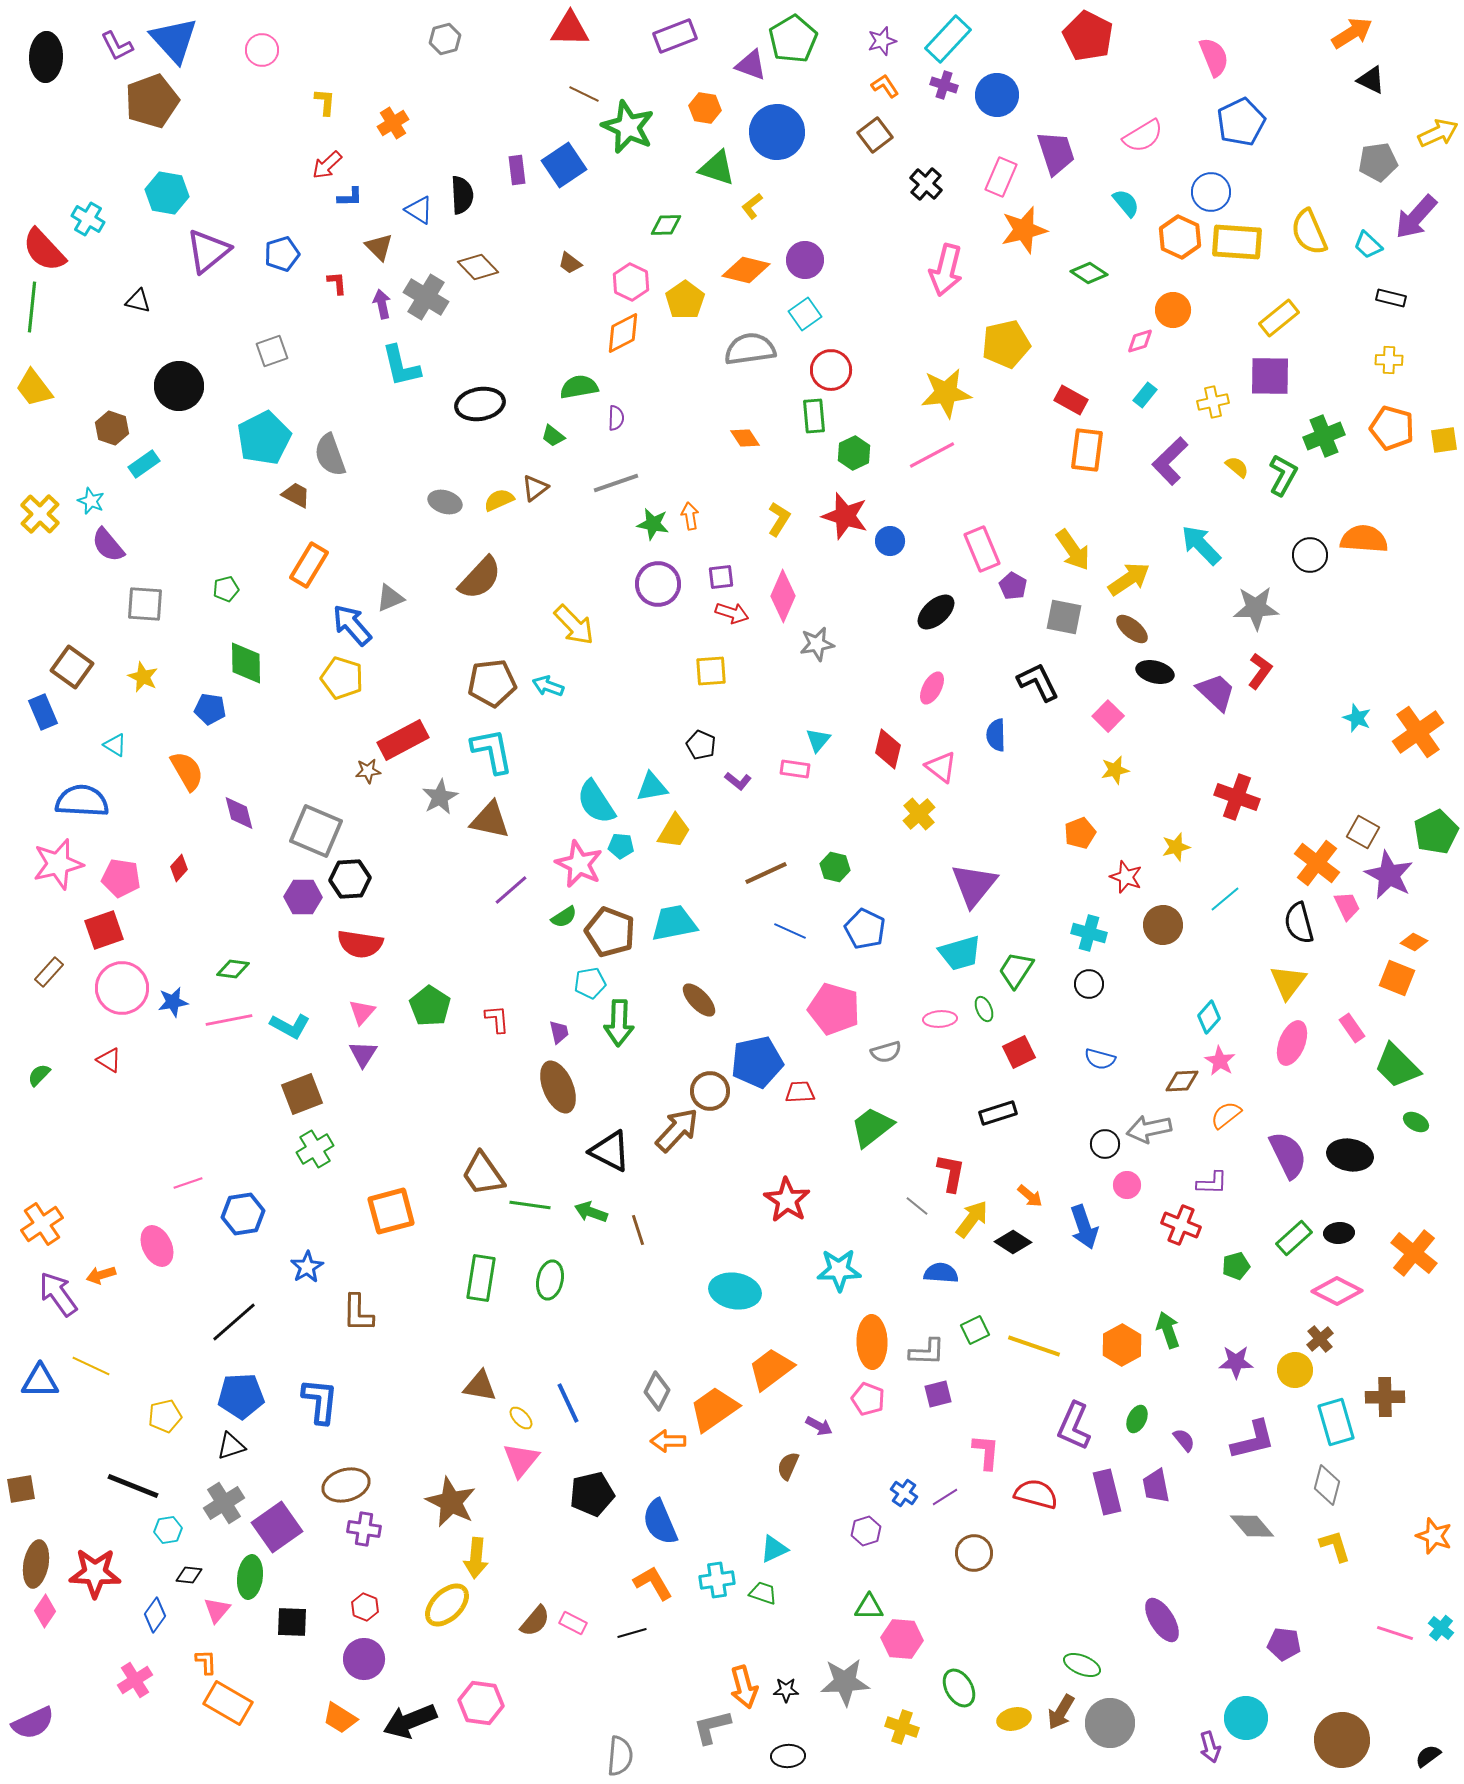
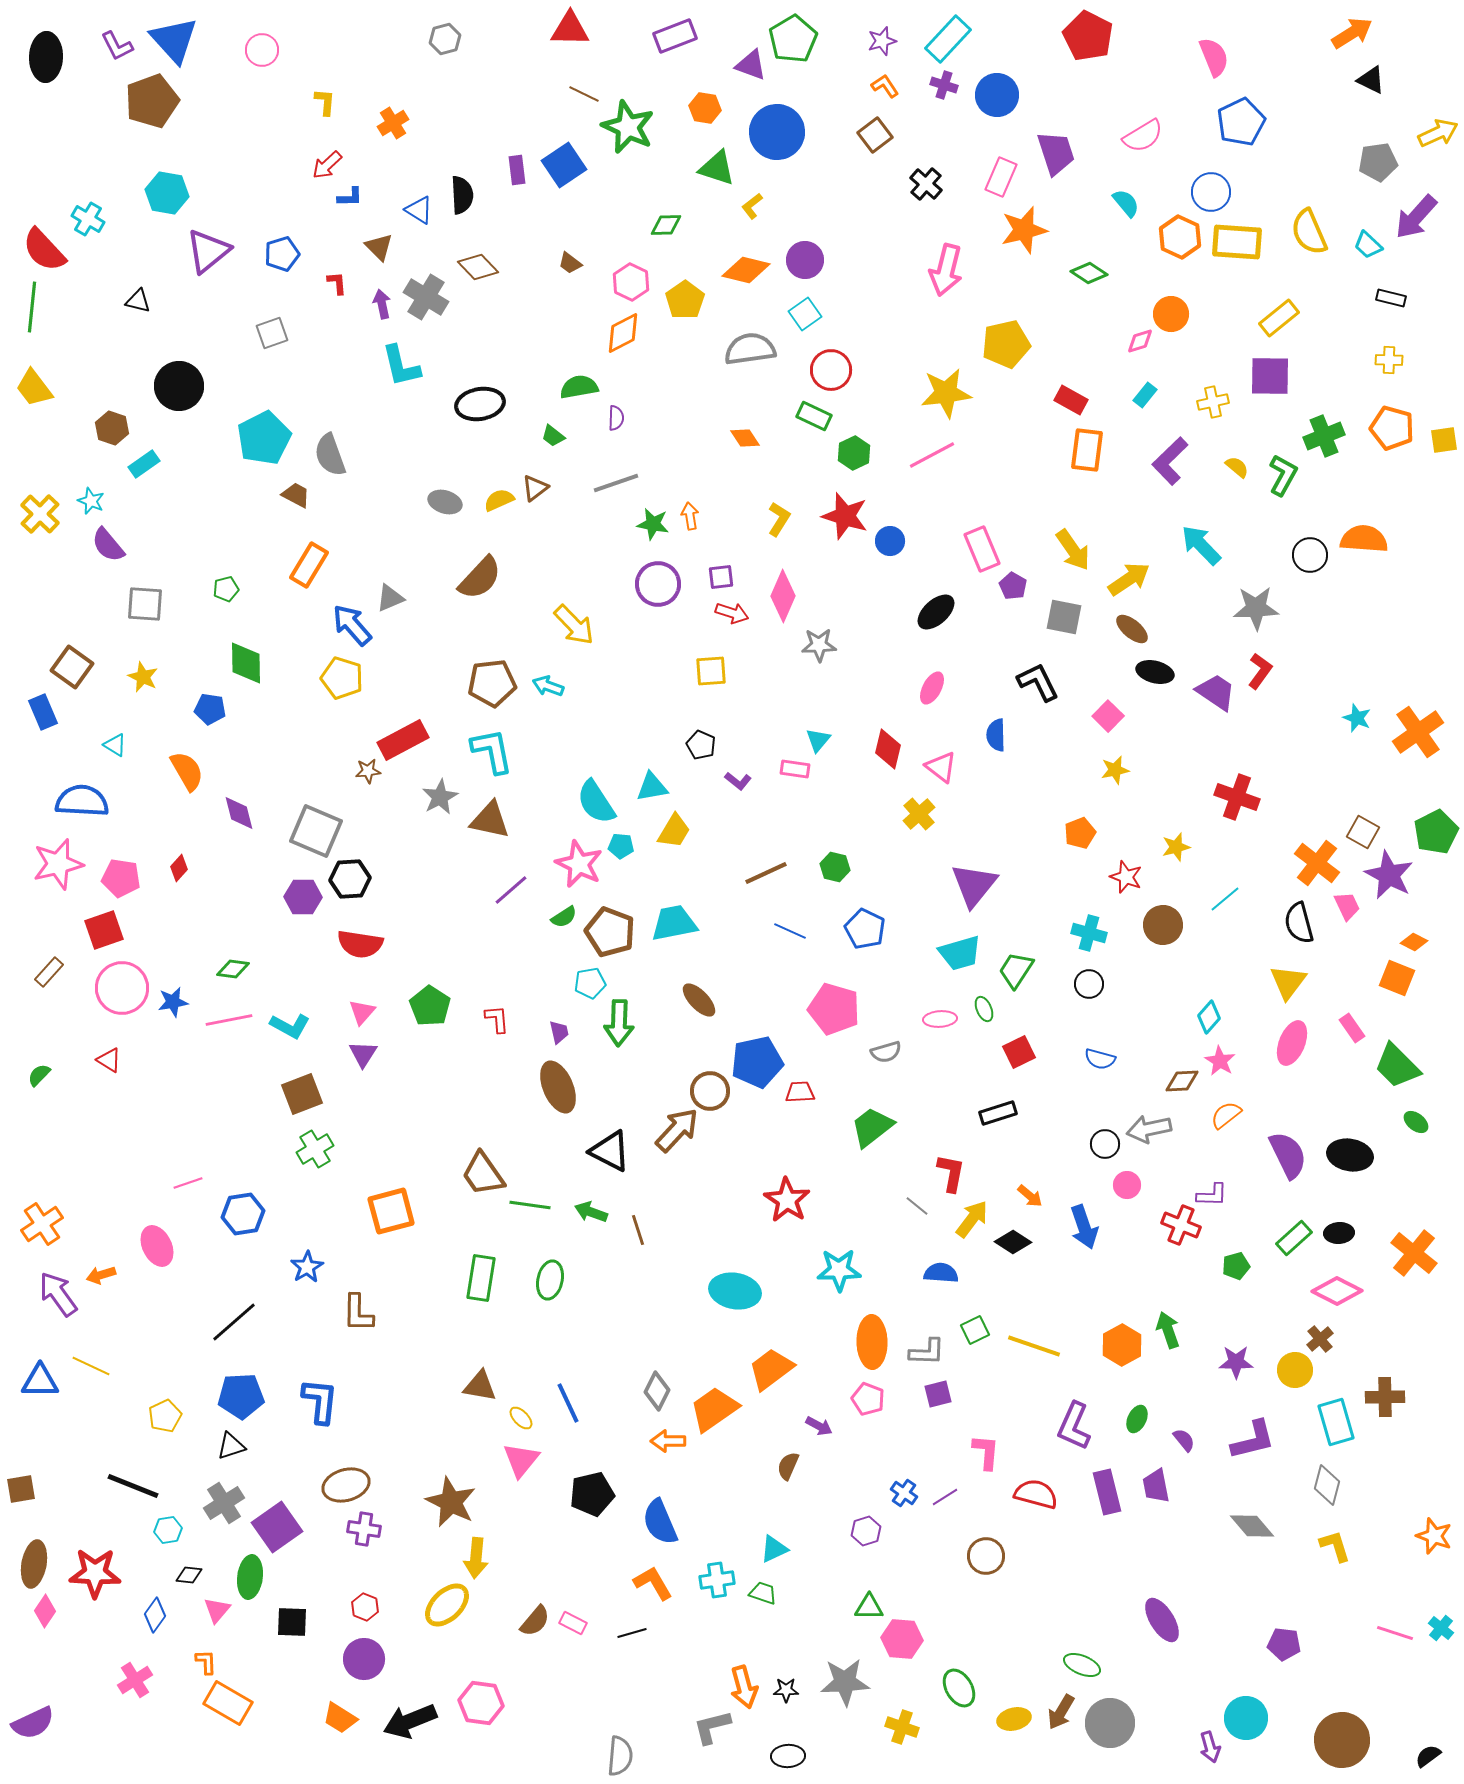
orange circle at (1173, 310): moved 2 px left, 4 px down
gray square at (272, 351): moved 18 px up
green rectangle at (814, 416): rotated 60 degrees counterclockwise
gray star at (817, 644): moved 2 px right, 1 px down; rotated 8 degrees clockwise
purple trapezoid at (1216, 692): rotated 9 degrees counterclockwise
green ellipse at (1416, 1122): rotated 10 degrees clockwise
purple L-shape at (1212, 1183): moved 12 px down
yellow pentagon at (165, 1416): rotated 12 degrees counterclockwise
brown circle at (974, 1553): moved 12 px right, 3 px down
brown ellipse at (36, 1564): moved 2 px left
